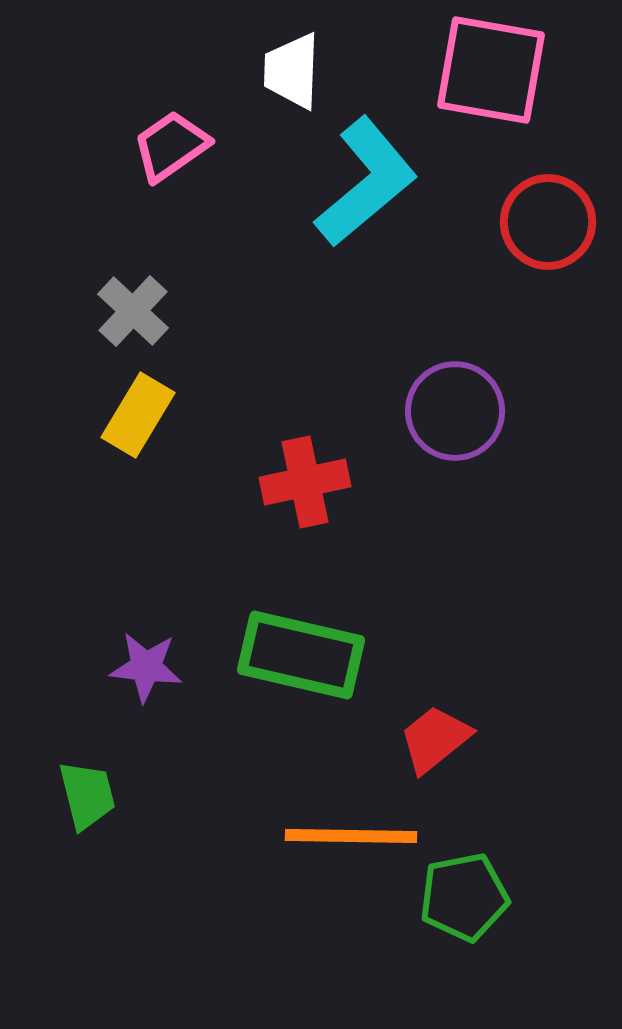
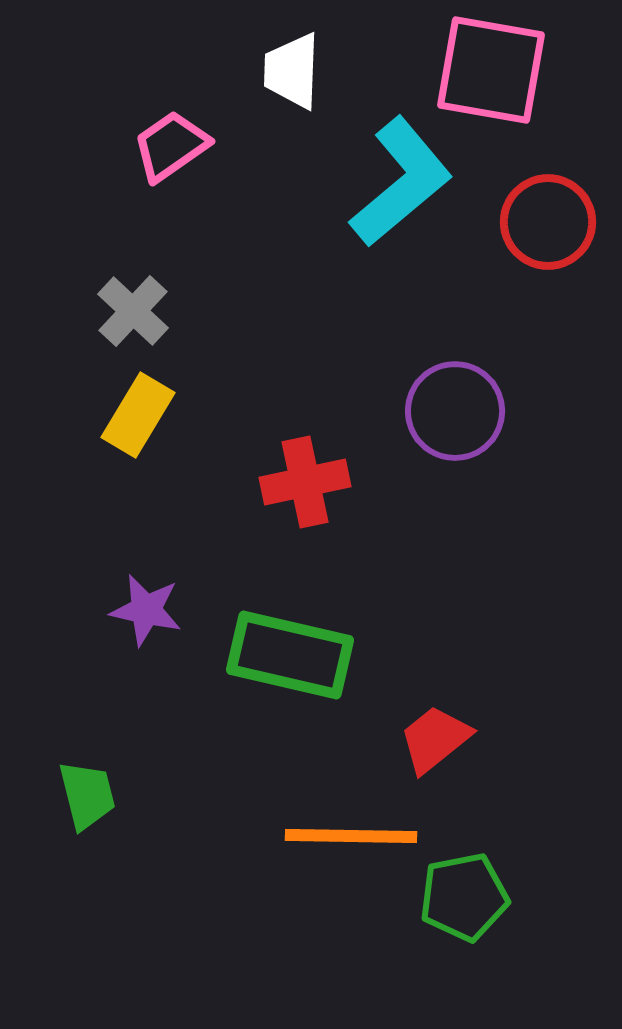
cyan L-shape: moved 35 px right
green rectangle: moved 11 px left
purple star: moved 57 px up; rotated 6 degrees clockwise
